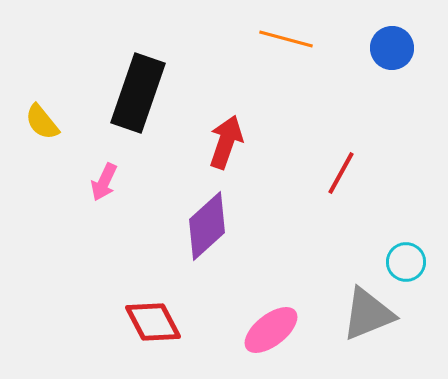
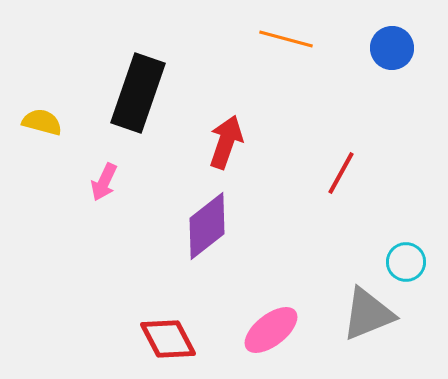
yellow semicircle: rotated 144 degrees clockwise
purple diamond: rotated 4 degrees clockwise
red diamond: moved 15 px right, 17 px down
